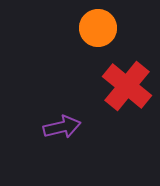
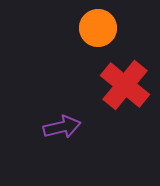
red cross: moved 2 px left, 1 px up
